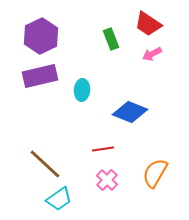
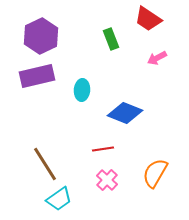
red trapezoid: moved 5 px up
pink arrow: moved 5 px right, 4 px down
purple rectangle: moved 3 px left
blue diamond: moved 5 px left, 1 px down
brown line: rotated 15 degrees clockwise
